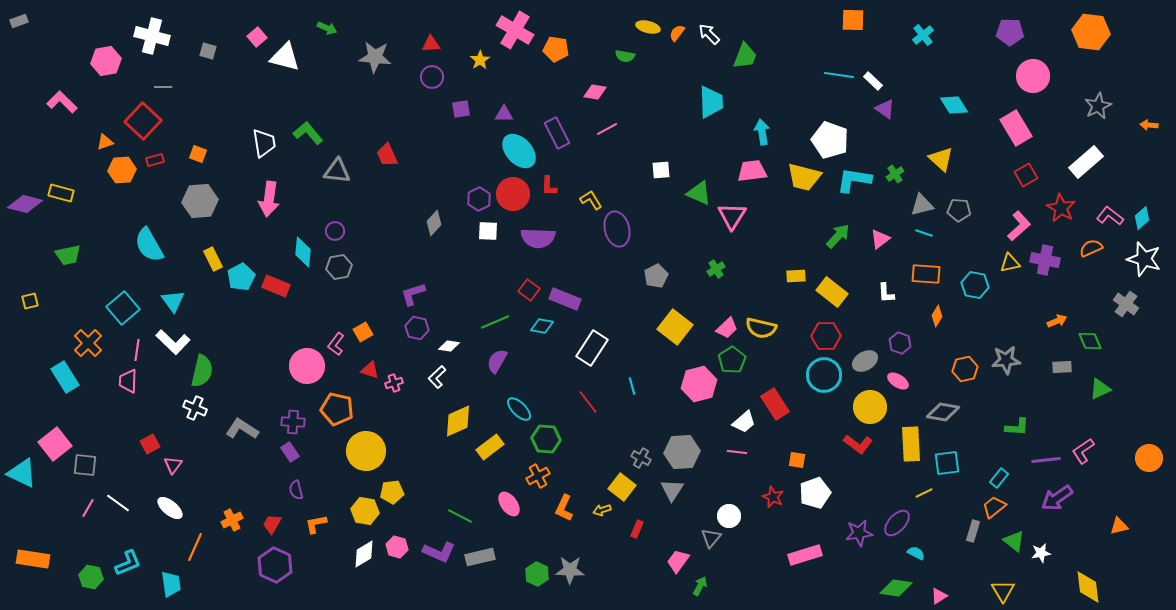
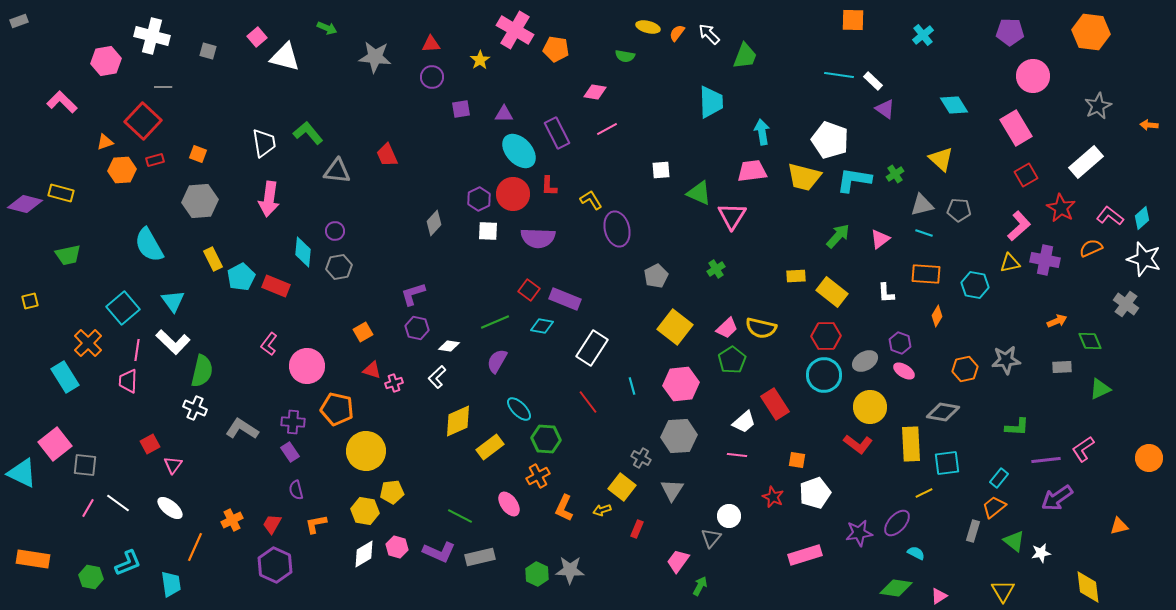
pink L-shape at (336, 344): moved 67 px left
red triangle at (370, 370): moved 2 px right
pink ellipse at (898, 381): moved 6 px right, 10 px up
pink hexagon at (699, 384): moved 18 px left; rotated 8 degrees clockwise
pink L-shape at (1083, 451): moved 2 px up
gray hexagon at (682, 452): moved 3 px left, 16 px up
pink line at (737, 452): moved 3 px down
